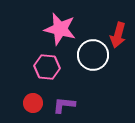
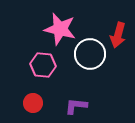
white circle: moved 3 px left, 1 px up
pink hexagon: moved 4 px left, 2 px up
purple L-shape: moved 12 px right, 1 px down
